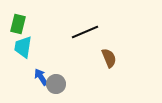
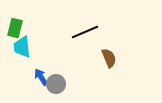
green rectangle: moved 3 px left, 4 px down
cyan trapezoid: moved 1 px left; rotated 15 degrees counterclockwise
